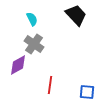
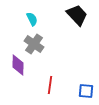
black trapezoid: moved 1 px right
purple diamond: rotated 60 degrees counterclockwise
blue square: moved 1 px left, 1 px up
